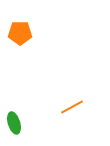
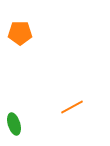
green ellipse: moved 1 px down
